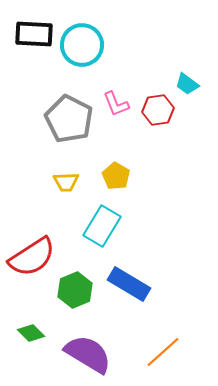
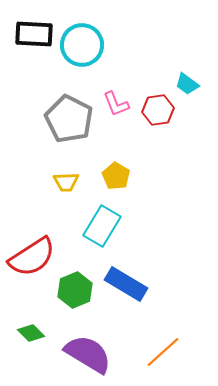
blue rectangle: moved 3 px left
